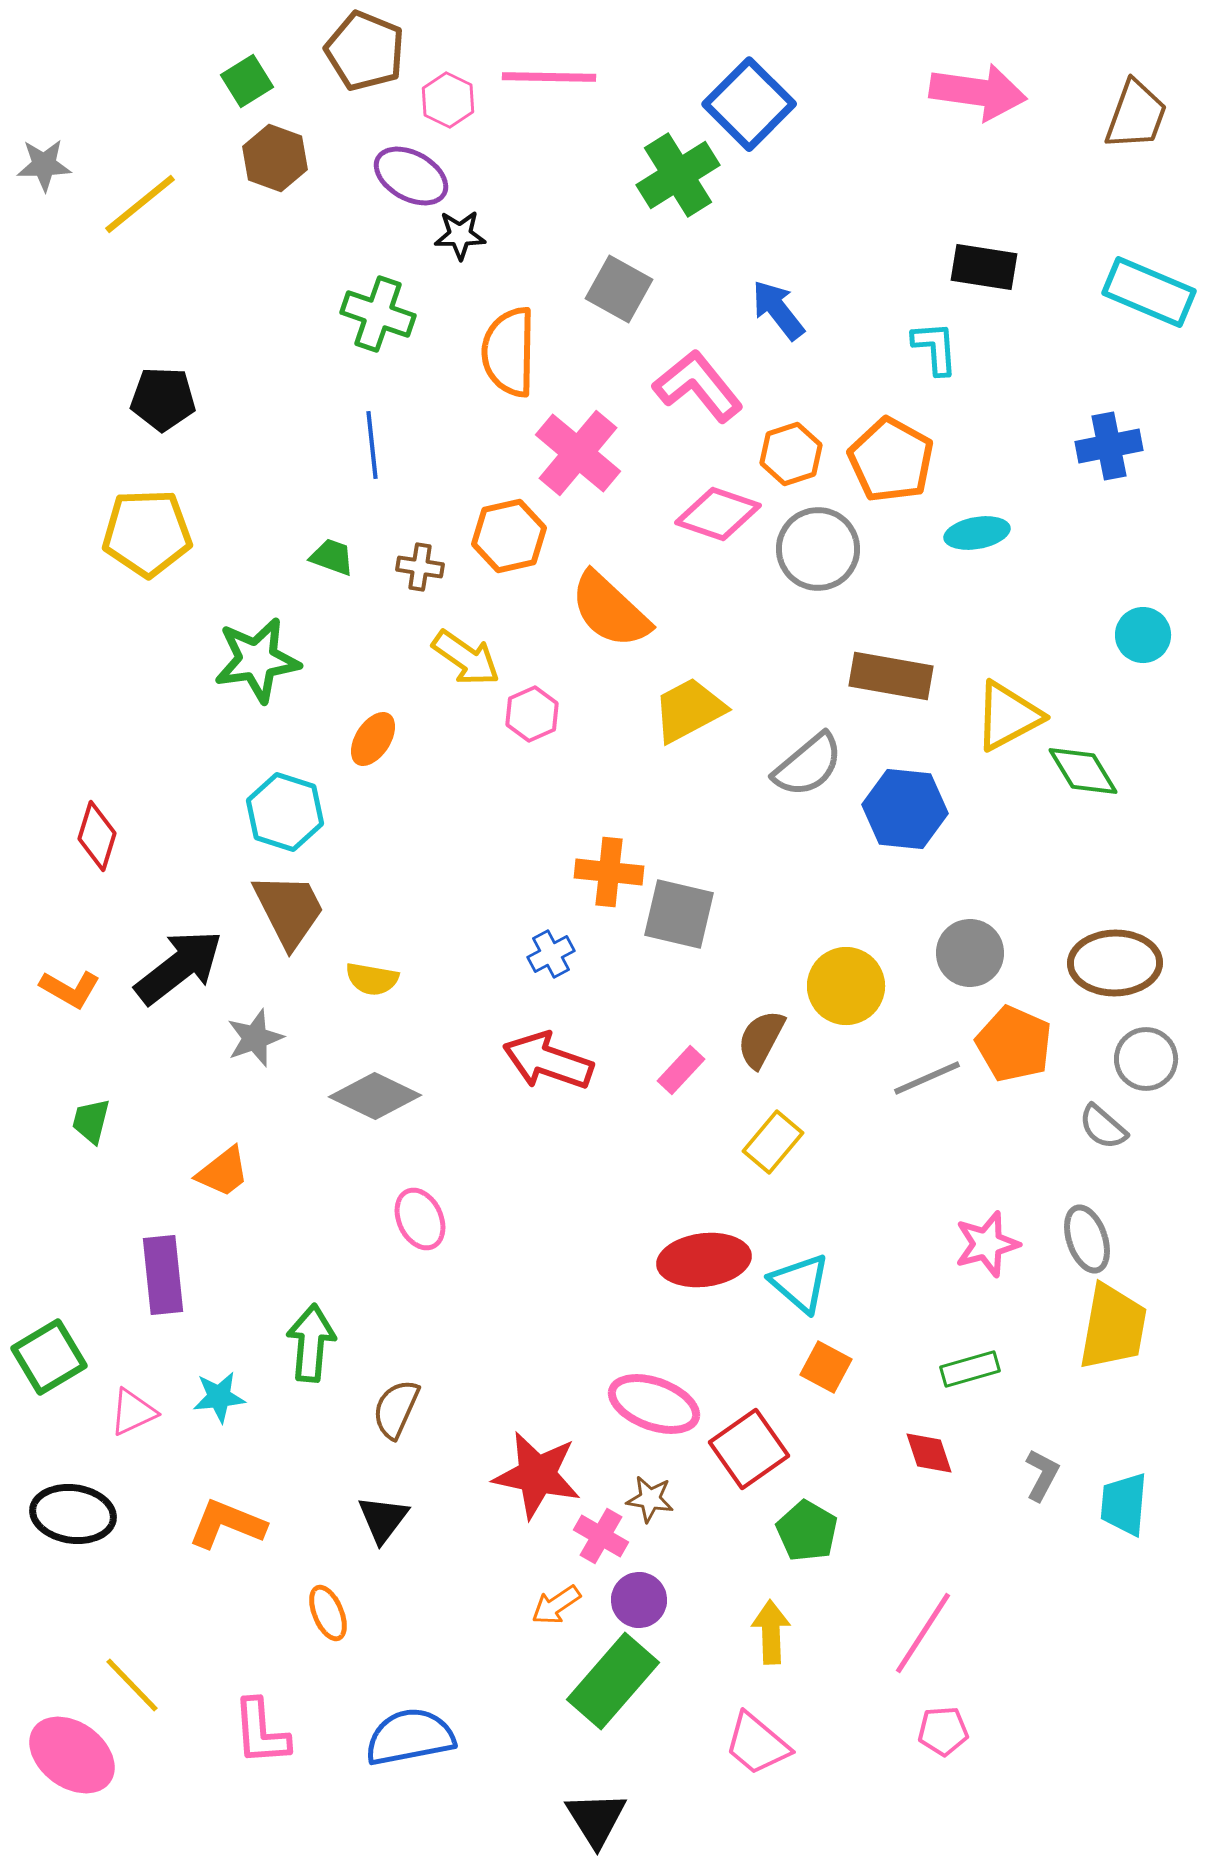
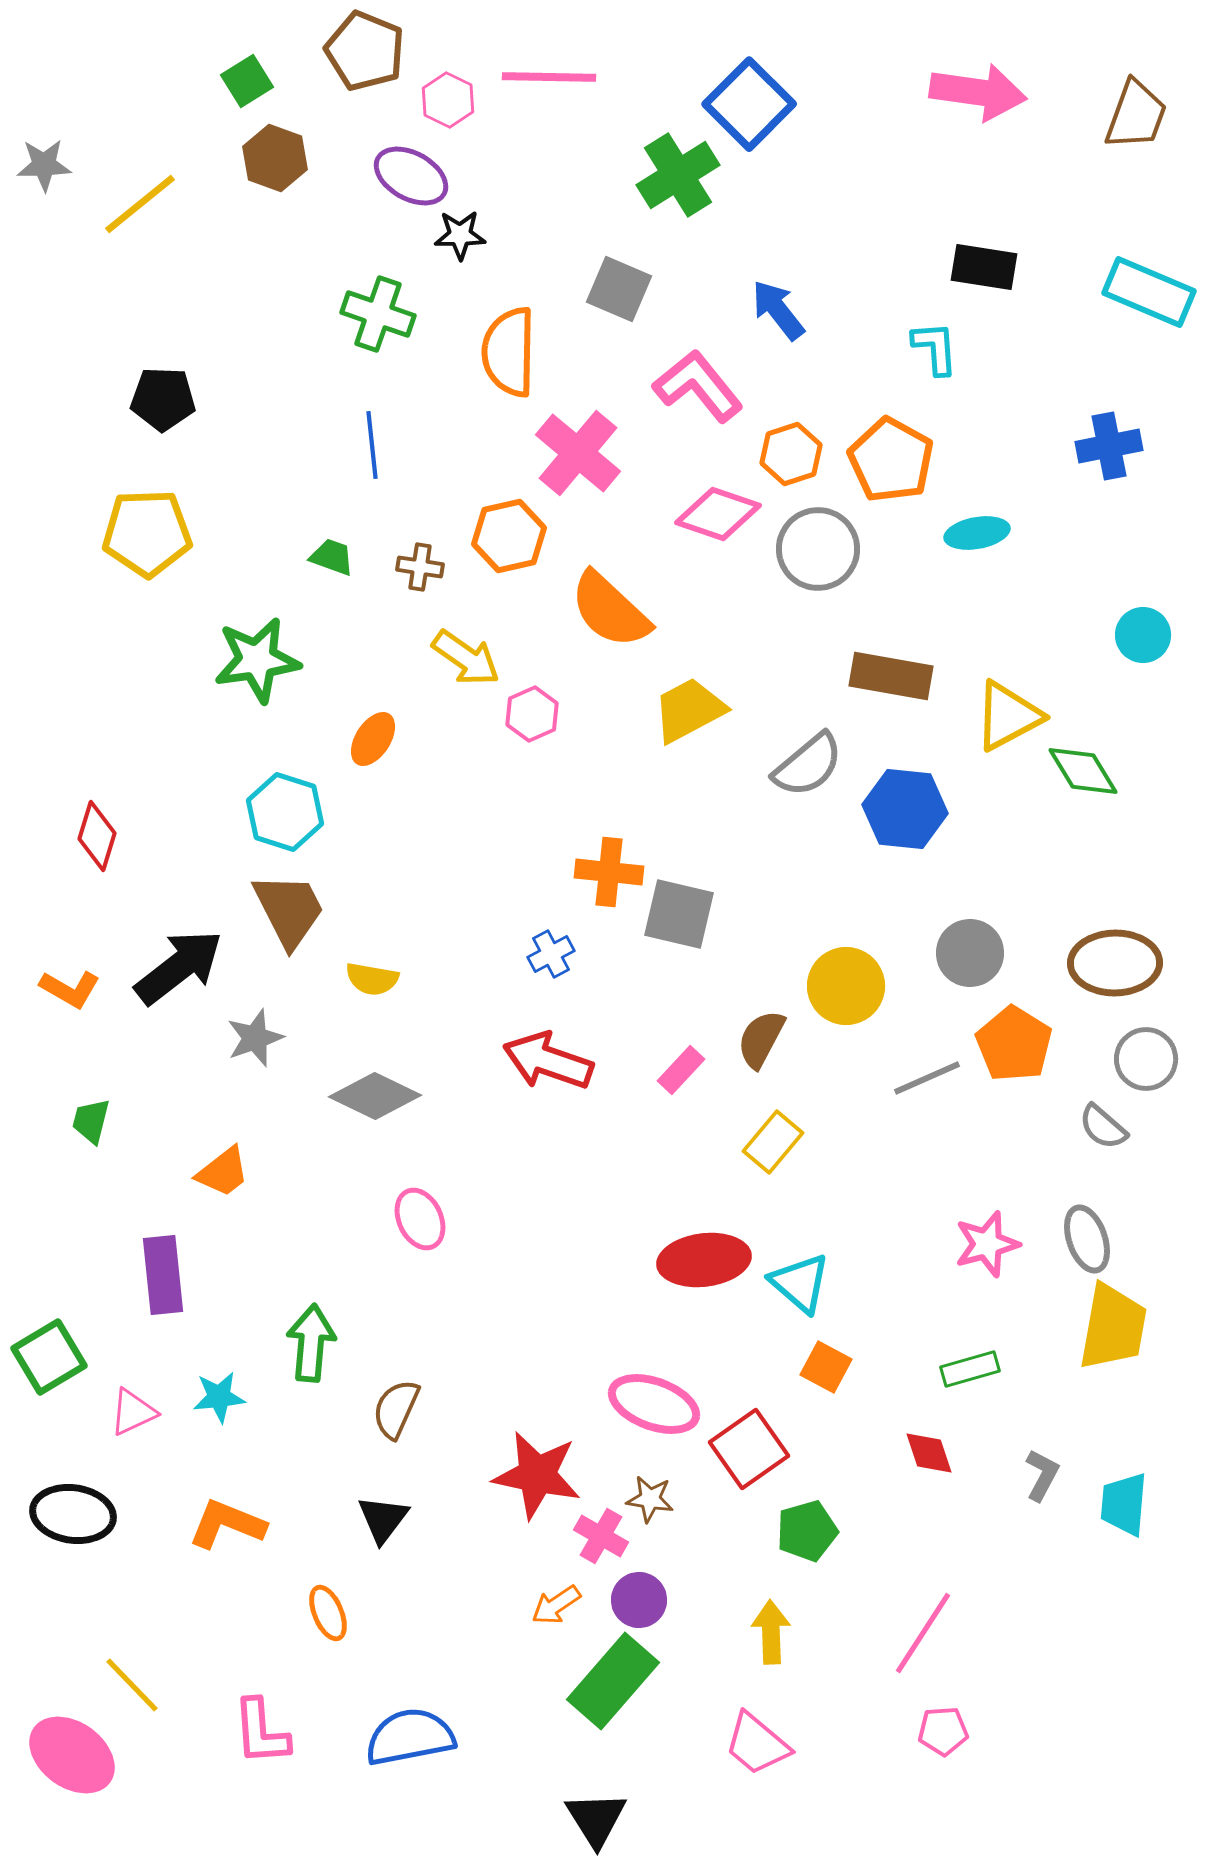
gray square at (619, 289): rotated 6 degrees counterclockwise
orange pentagon at (1014, 1044): rotated 8 degrees clockwise
green pentagon at (807, 1531): rotated 26 degrees clockwise
